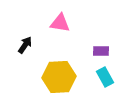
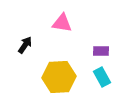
pink triangle: moved 2 px right
cyan rectangle: moved 3 px left
